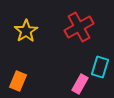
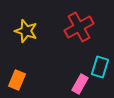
yellow star: rotated 20 degrees counterclockwise
orange rectangle: moved 1 px left, 1 px up
